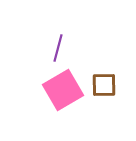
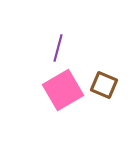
brown square: rotated 24 degrees clockwise
